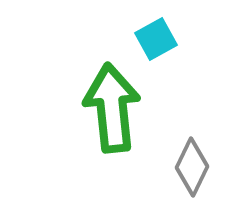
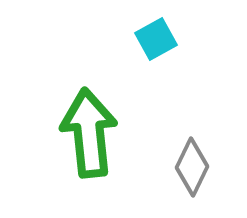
green arrow: moved 23 px left, 25 px down
